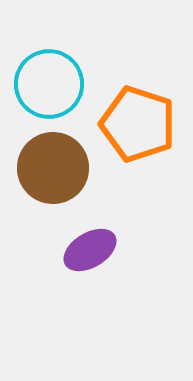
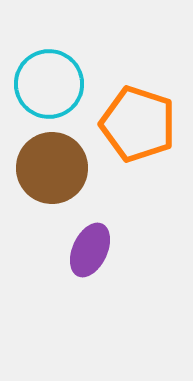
brown circle: moved 1 px left
purple ellipse: rotated 34 degrees counterclockwise
